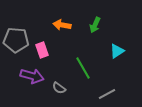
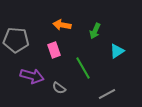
green arrow: moved 6 px down
pink rectangle: moved 12 px right
